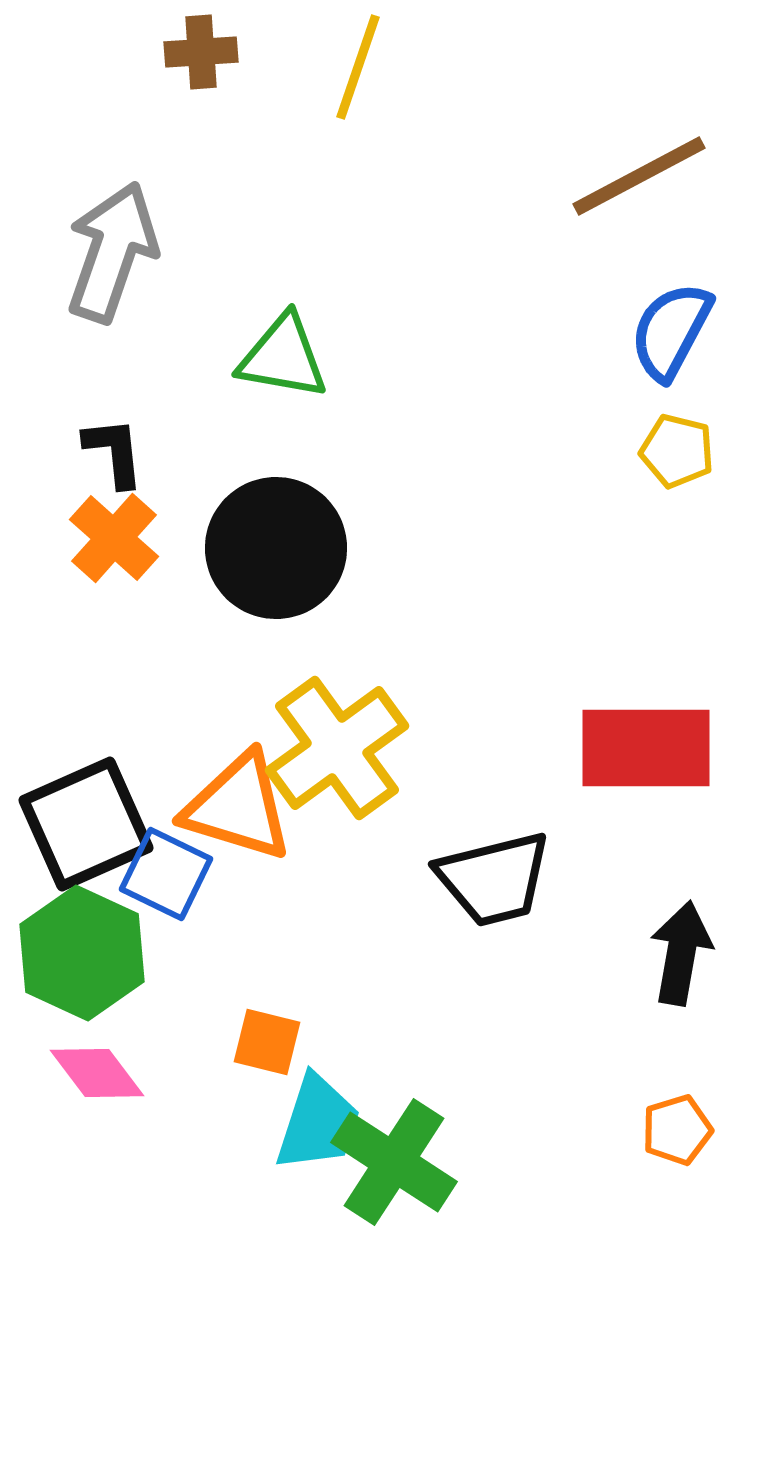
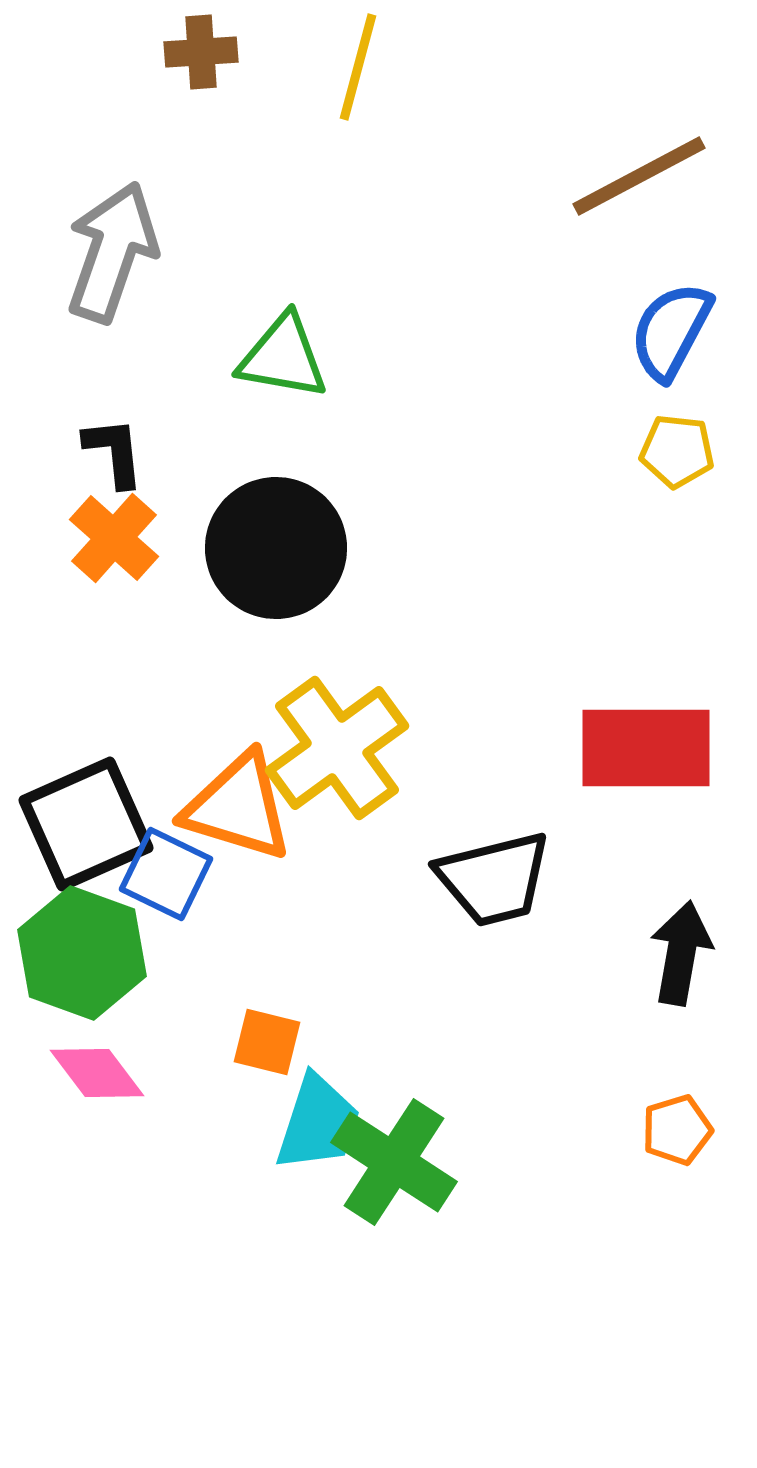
yellow line: rotated 4 degrees counterclockwise
yellow pentagon: rotated 8 degrees counterclockwise
green hexagon: rotated 5 degrees counterclockwise
